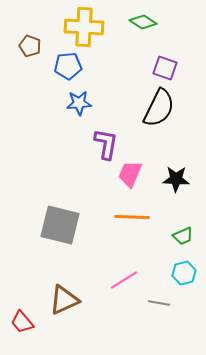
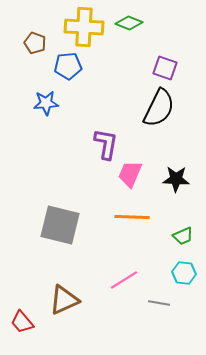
green diamond: moved 14 px left, 1 px down; rotated 12 degrees counterclockwise
brown pentagon: moved 5 px right, 3 px up
blue star: moved 33 px left
cyan hexagon: rotated 20 degrees clockwise
